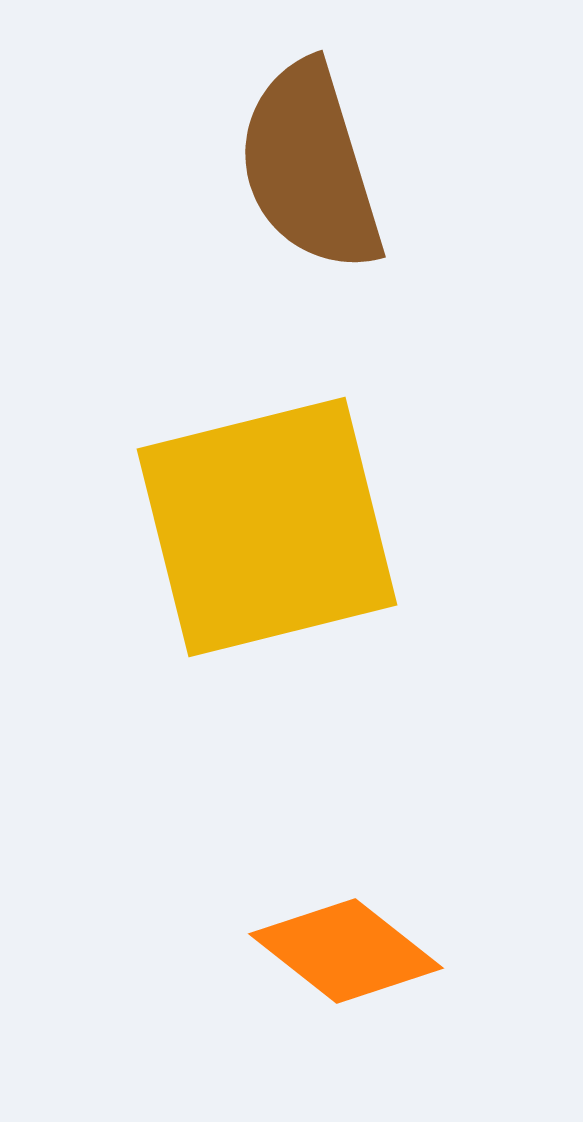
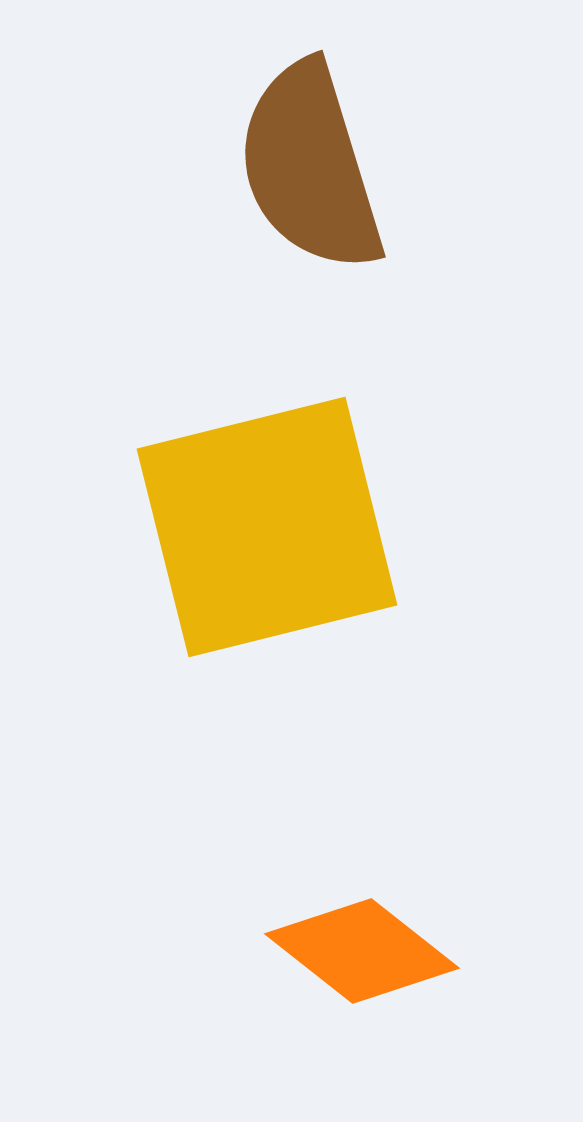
orange diamond: moved 16 px right
